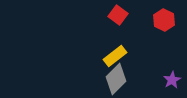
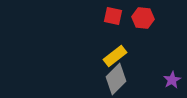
red square: moved 5 px left, 1 px down; rotated 24 degrees counterclockwise
red hexagon: moved 21 px left, 2 px up; rotated 20 degrees counterclockwise
